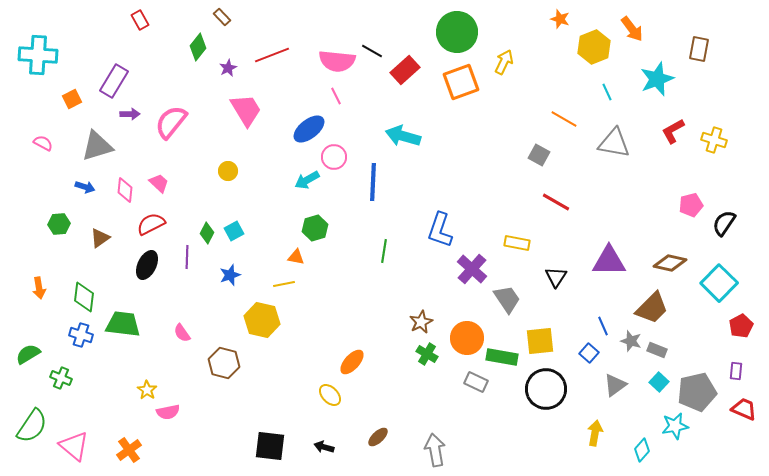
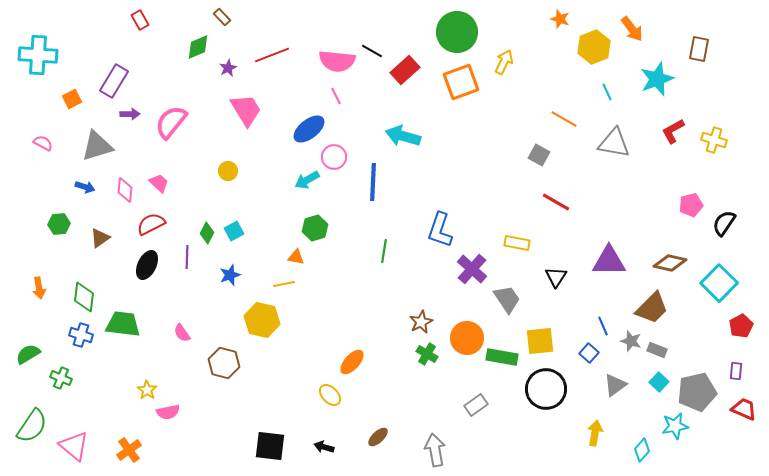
green diamond at (198, 47): rotated 28 degrees clockwise
gray rectangle at (476, 382): moved 23 px down; rotated 60 degrees counterclockwise
